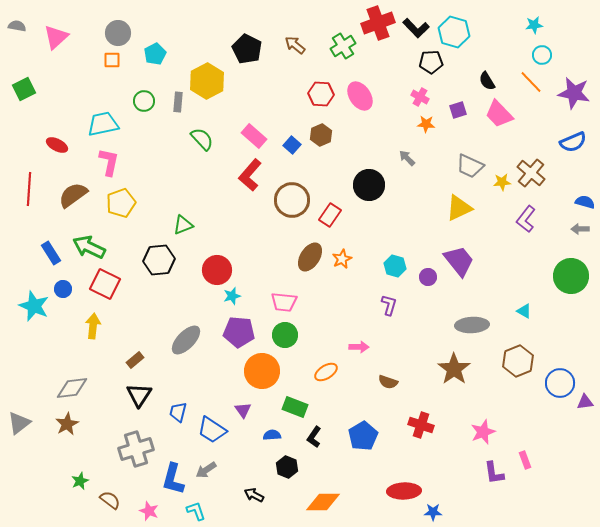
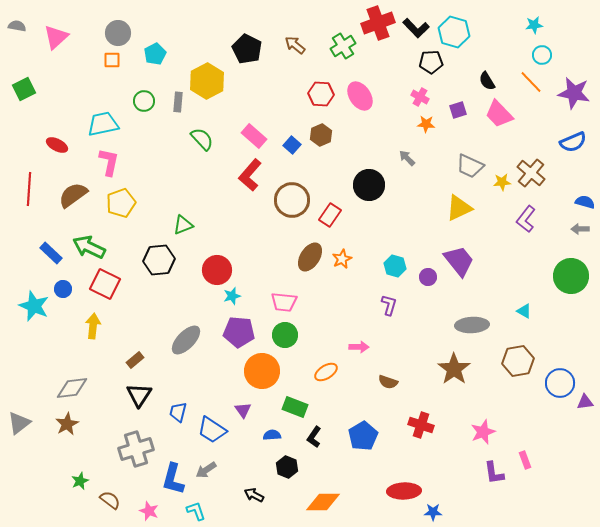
blue rectangle at (51, 253): rotated 15 degrees counterclockwise
brown hexagon at (518, 361): rotated 12 degrees clockwise
